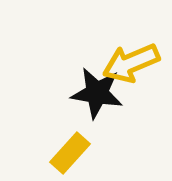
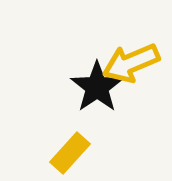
black star: moved 6 px up; rotated 28 degrees clockwise
